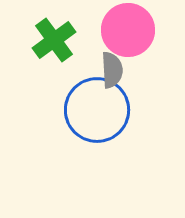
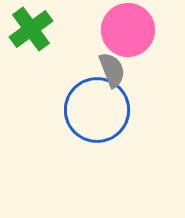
green cross: moved 23 px left, 11 px up
gray semicircle: rotated 18 degrees counterclockwise
